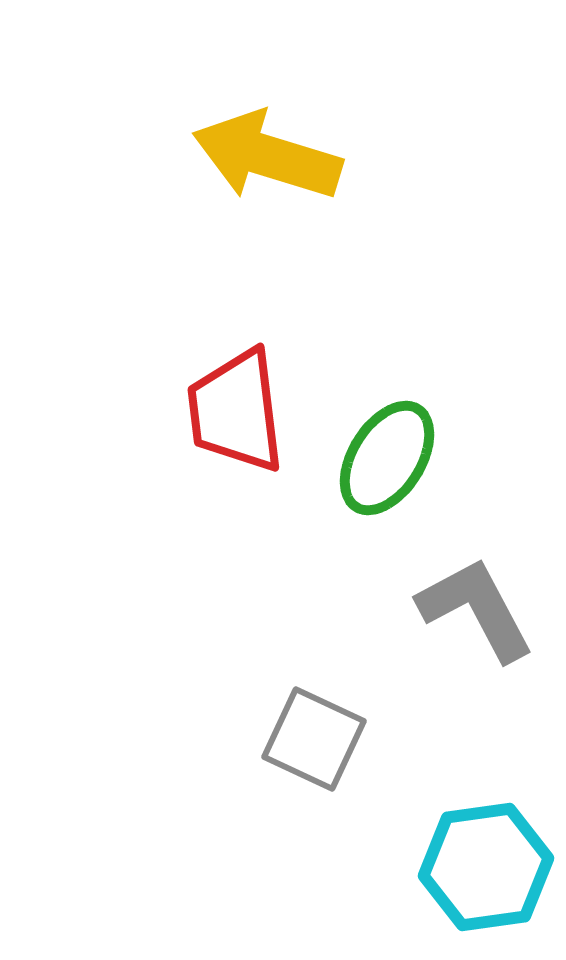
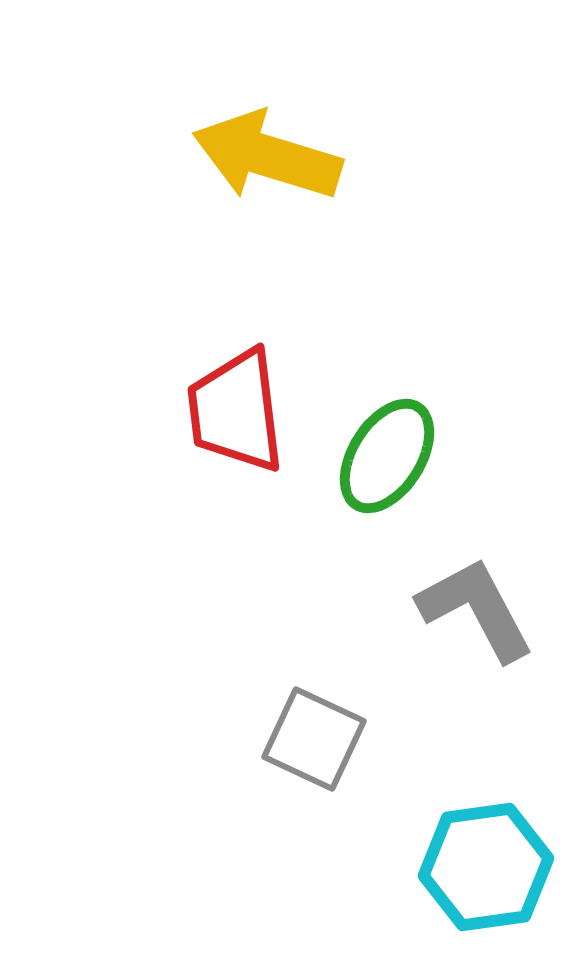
green ellipse: moved 2 px up
